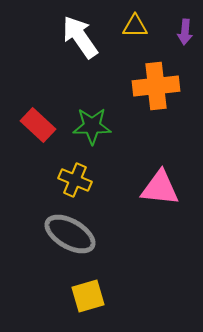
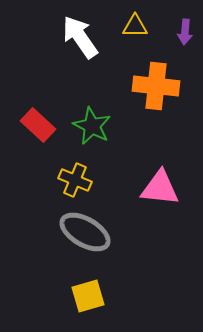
orange cross: rotated 12 degrees clockwise
green star: rotated 27 degrees clockwise
gray ellipse: moved 15 px right, 2 px up
